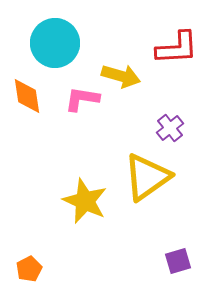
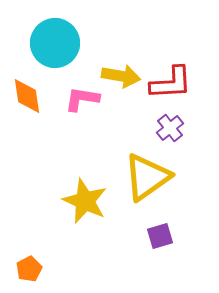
red L-shape: moved 6 px left, 35 px down
yellow arrow: rotated 6 degrees counterclockwise
purple square: moved 18 px left, 25 px up
